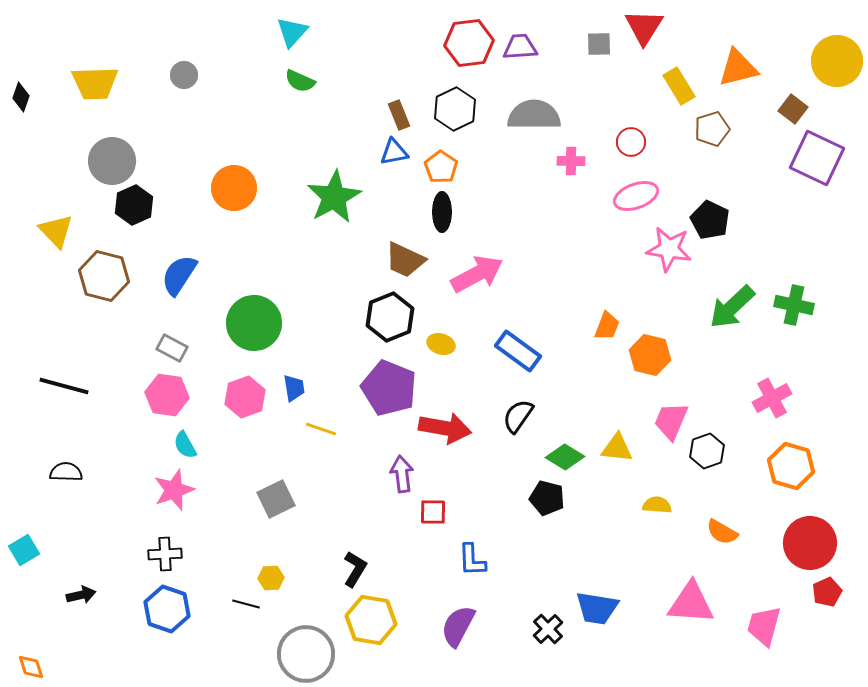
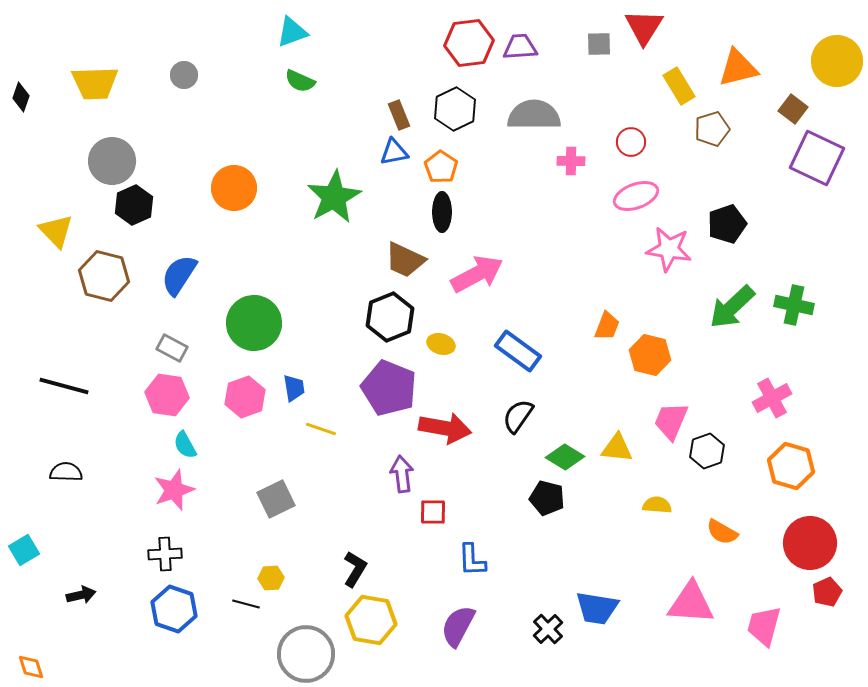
cyan triangle at (292, 32): rotated 28 degrees clockwise
black pentagon at (710, 220): moved 17 px right, 4 px down; rotated 27 degrees clockwise
blue hexagon at (167, 609): moved 7 px right
